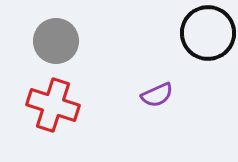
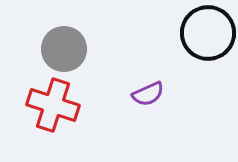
gray circle: moved 8 px right, 8 px down
purple semicircle: moved 9 px left, 1 px up
